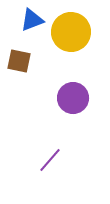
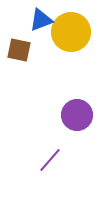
blue triangle: moved 9 px right
brown square: moved 11 px up
purple circle: moved 4 px right, 17 px down
